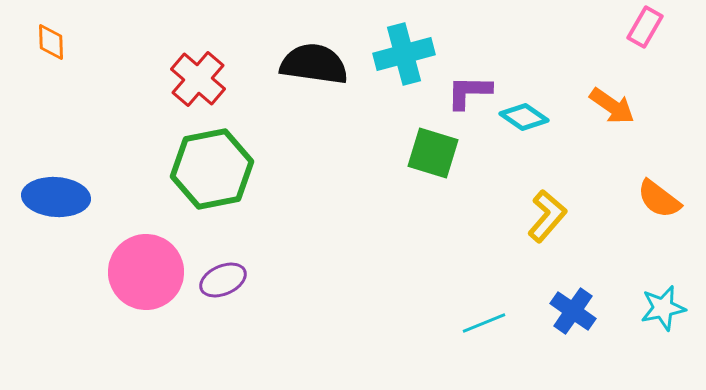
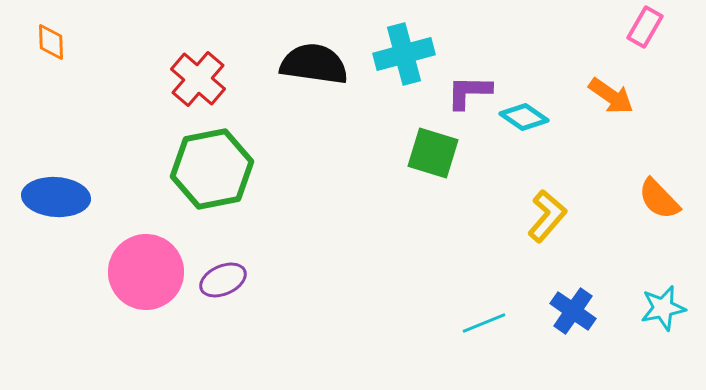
orange arrow: moved 1 px left, 10 px up
orange semicircle: rotated 9 degrees clockwise
